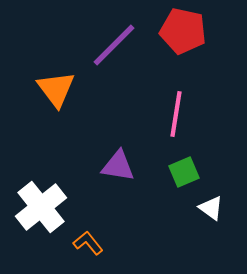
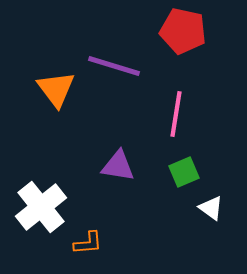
purple line: moved 21 px down; rotated 62 degrees clockwise
orange L-shape: rotated 124 degrees clockwise
